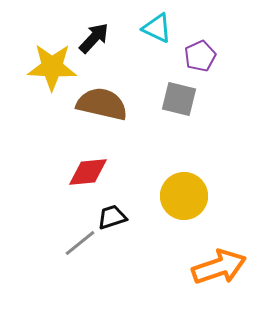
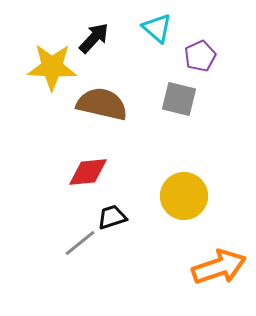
cyan triangle: rotated 16 degrees clockwise
